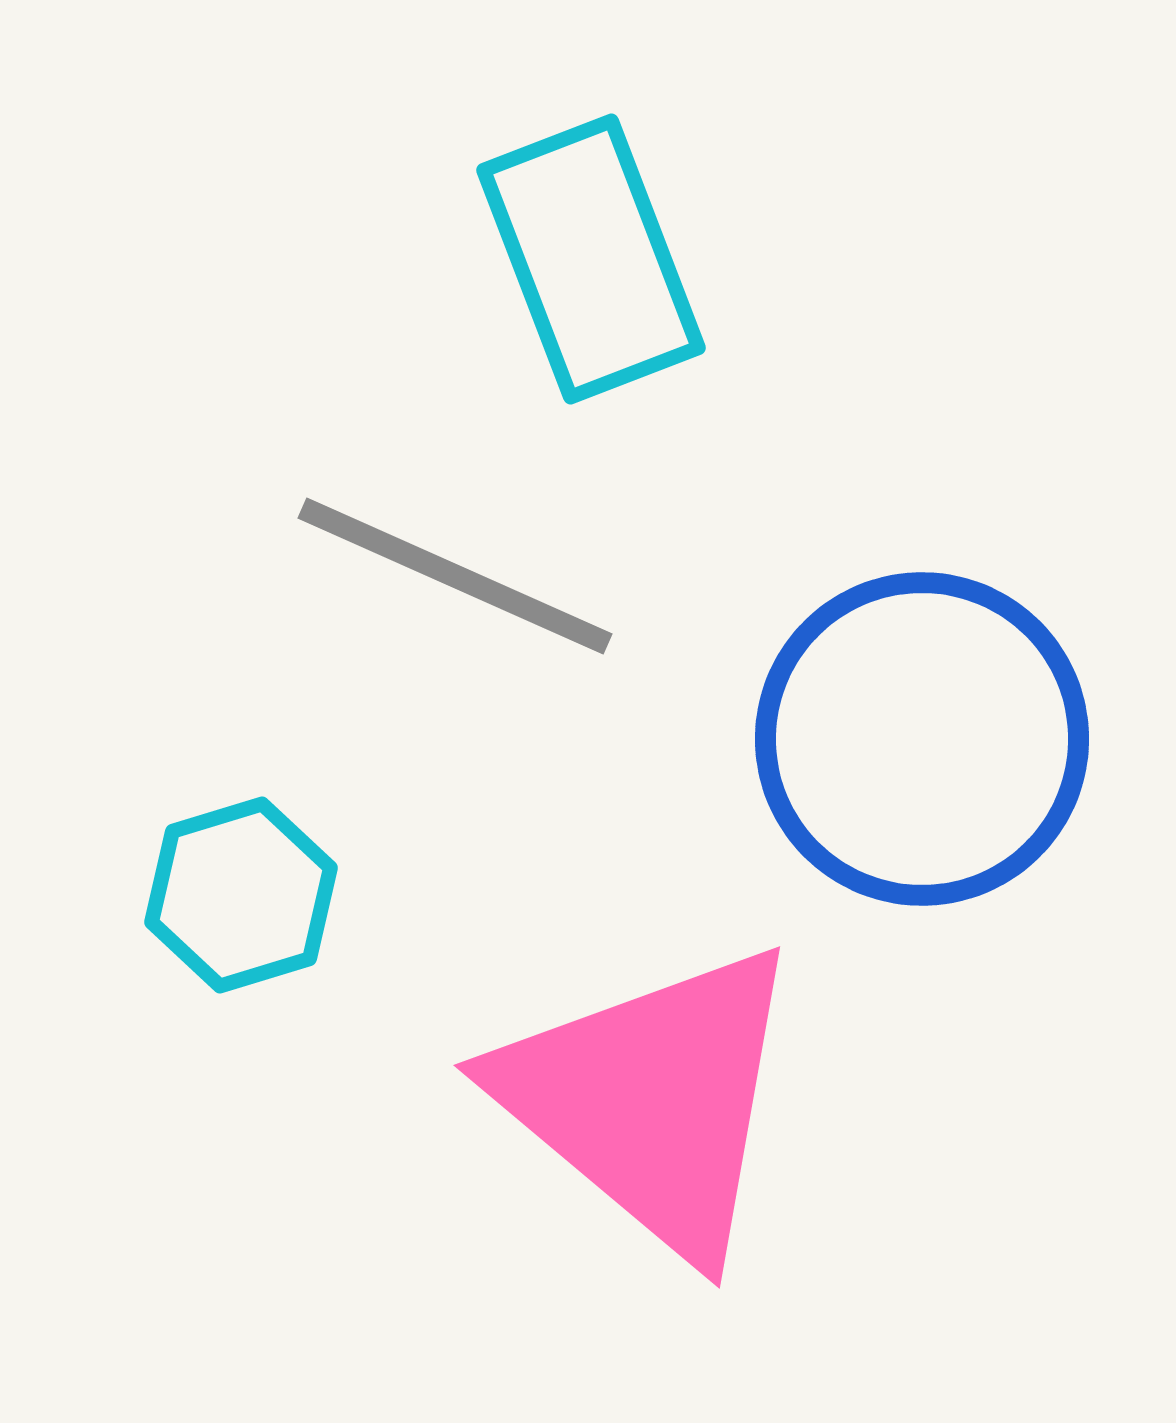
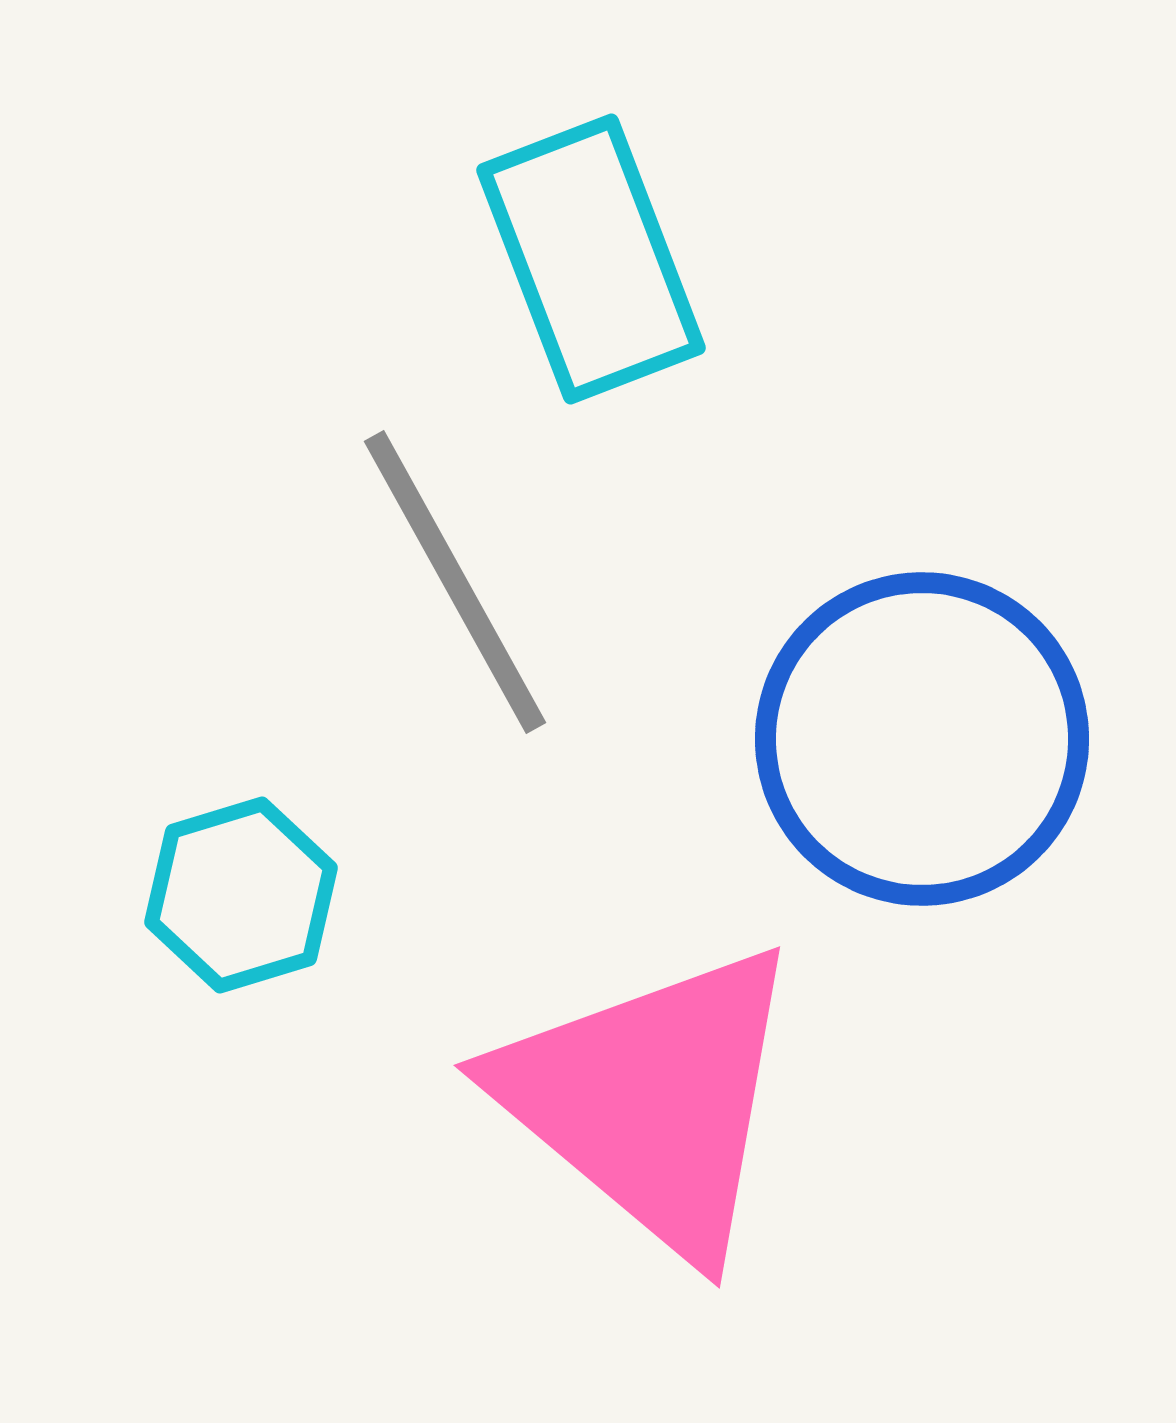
gray line: moved 6 px down; rotated 37 degrees clockwise
